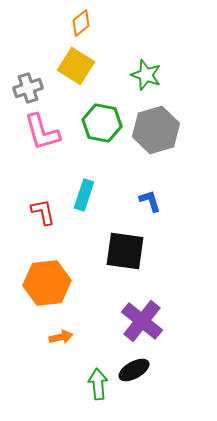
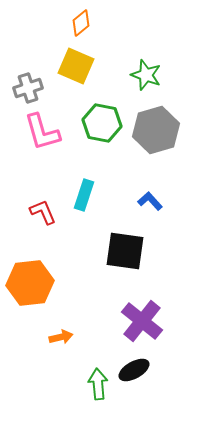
yellow square: rotated 9 degrees counterclockwise
blue L-shape: rotated 25 degrees counterclockwise
red L-shape: rotated 12 degrees counterclockwise
orange hexagon: moved 17 px left
